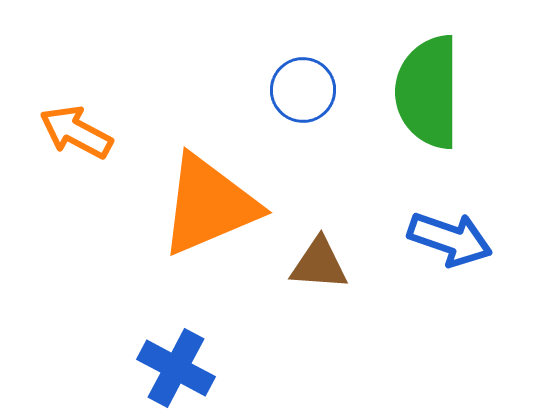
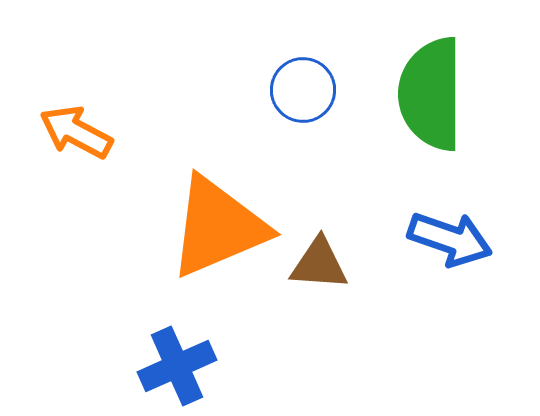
green semicircle: moved 3 px right, 2 px down
orange triangle: moved 9 px right, 22 px down
blue cross: moved 1 px right, 2 px up; rotated 38 degrees clockwise
